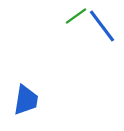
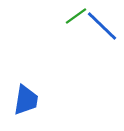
blue line: rotated 9 degrees counterclockwise
